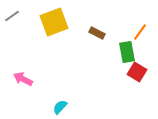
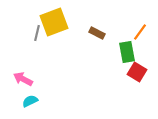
gray line: moved 25 px right, 17 px down; rotated 42 degrees counterclockwise
cyan semicircle: moved 30 px left, 6 px up; rotated 21 degrees clockwise
